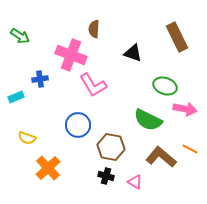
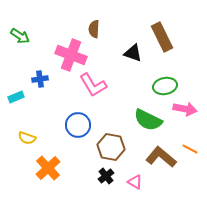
brown rectangle: moved 15 px left
green ellipse: rotated 30 degrees counterclockwise
black cross: rotated 35 degrees clockwise
